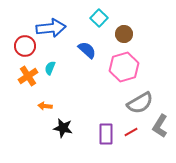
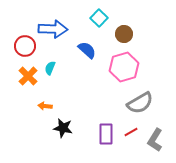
blue arrow: moved 2 px right, 1 px down; rotated 8 degrees clockwise
orange cross: rotated 12 degrees counterclockwise
gray L-shape: moved 5 px left, 14 px down
